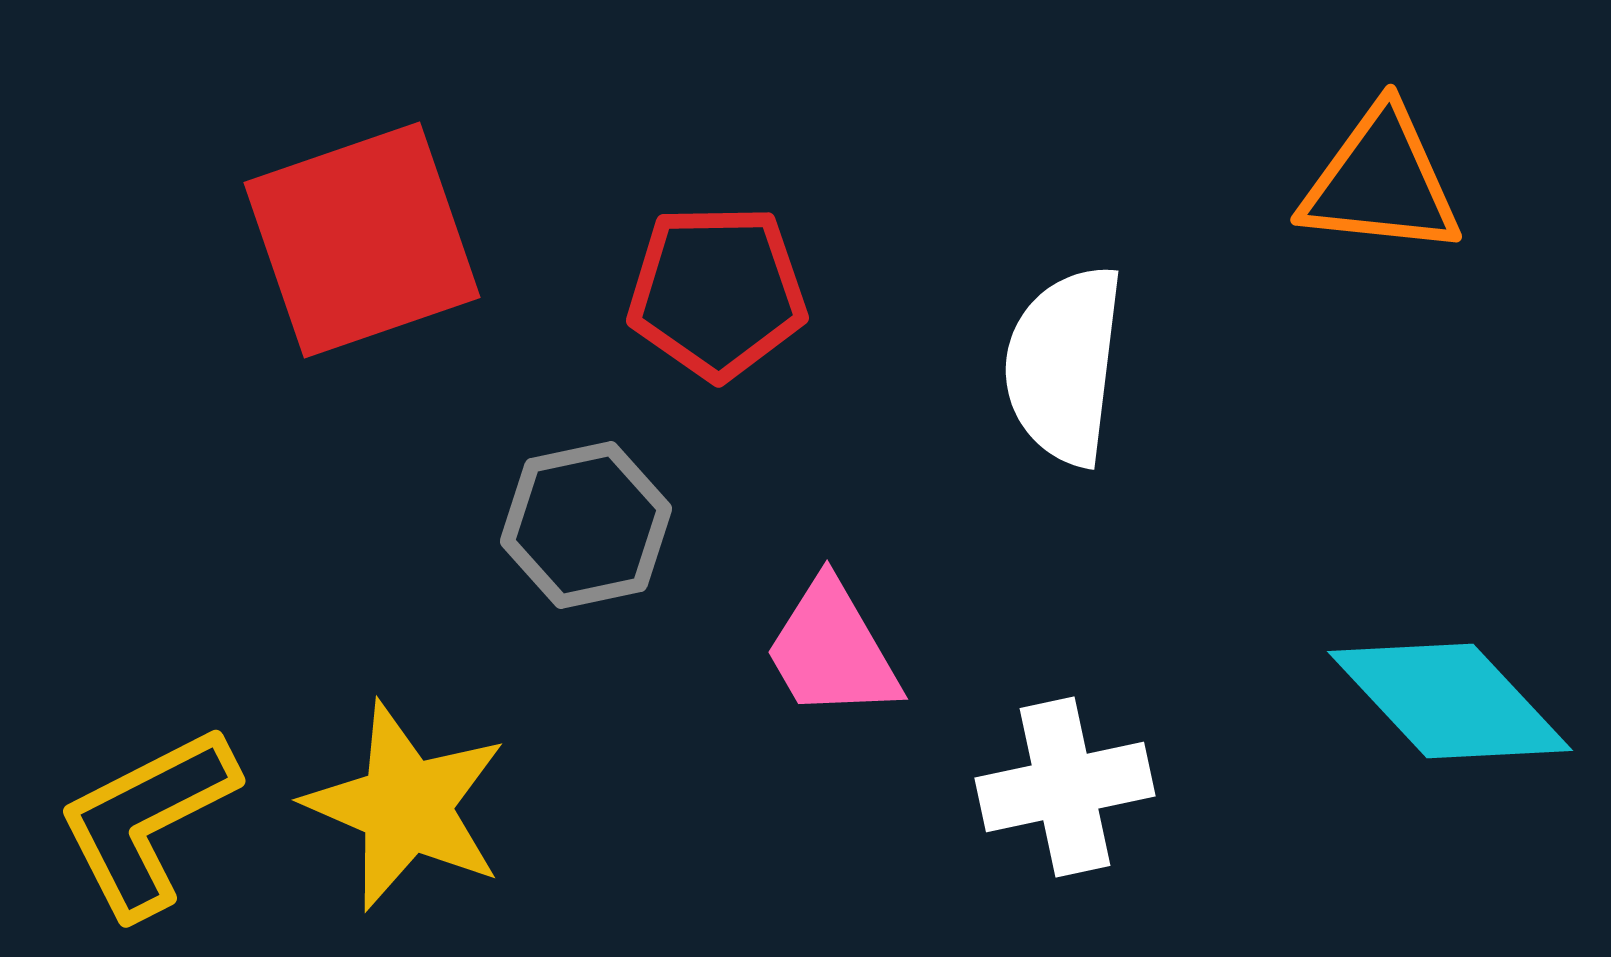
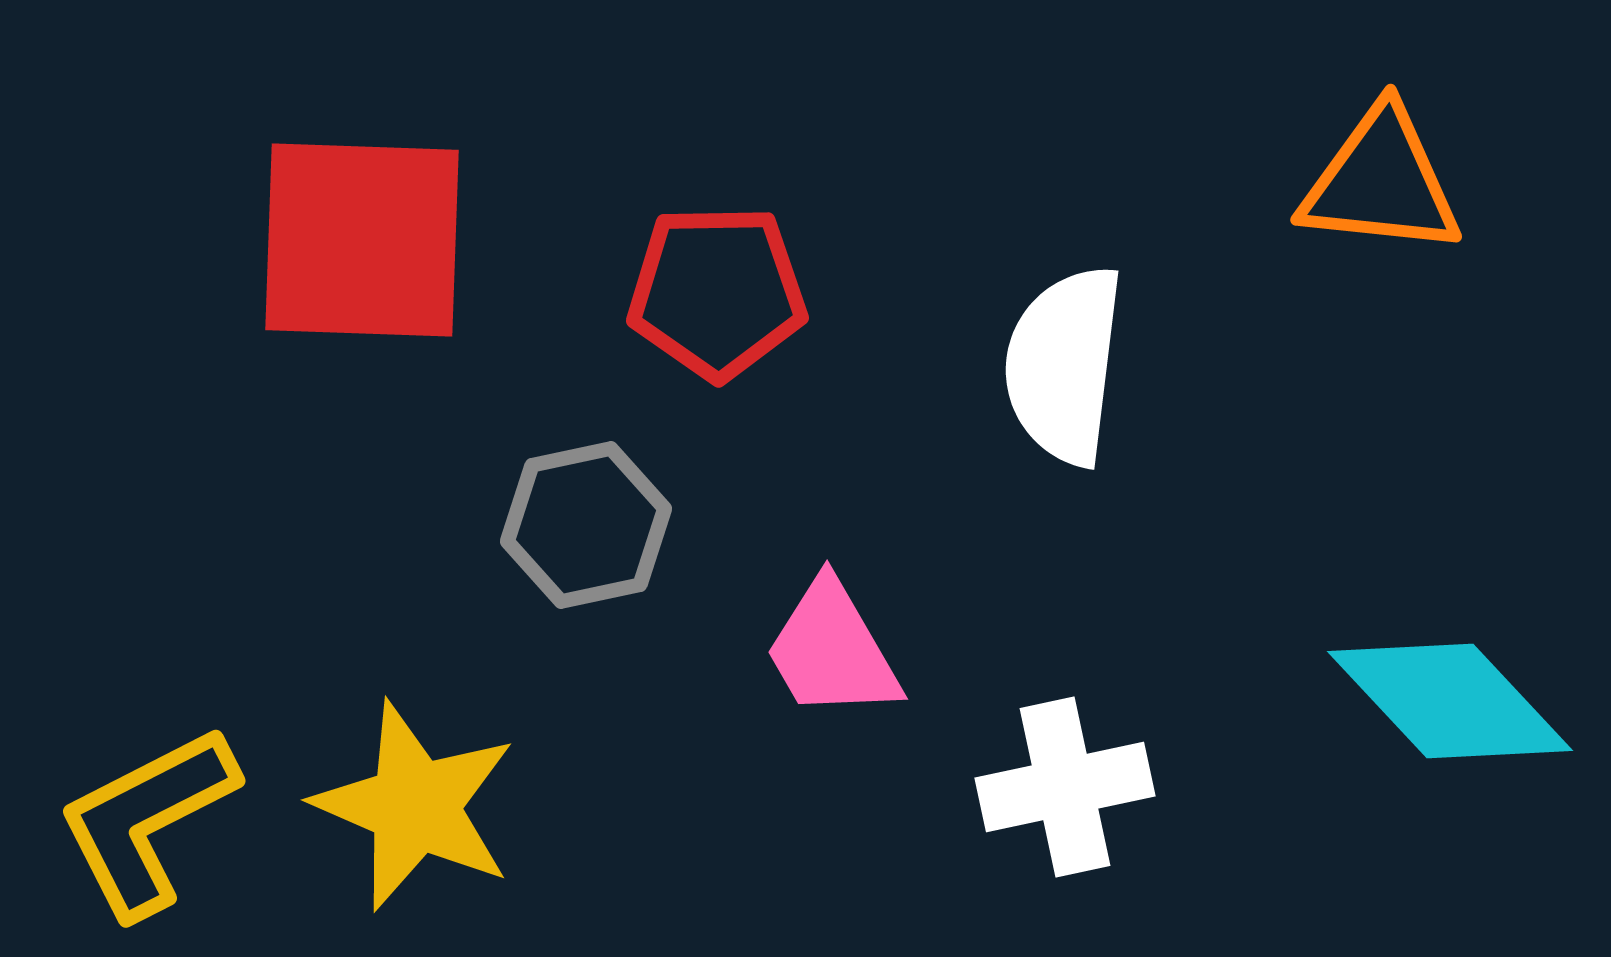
red square: rotated 21 degrees clockwise
yellow star: moved 9 px right
